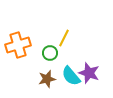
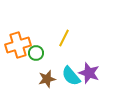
green circle: moved 14 px left
